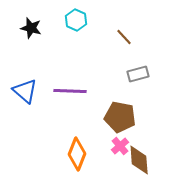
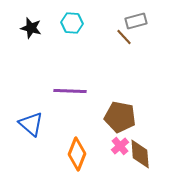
cyan hexagon: moved 4 px left, 3 px down; rotated 20 degrees counterclockwise
gray rectangle: moved 2 px left, 53 px up
blue triangle: moved 6 px right, 33 px down
brown diamond: moved 1 px right, 6 px up
